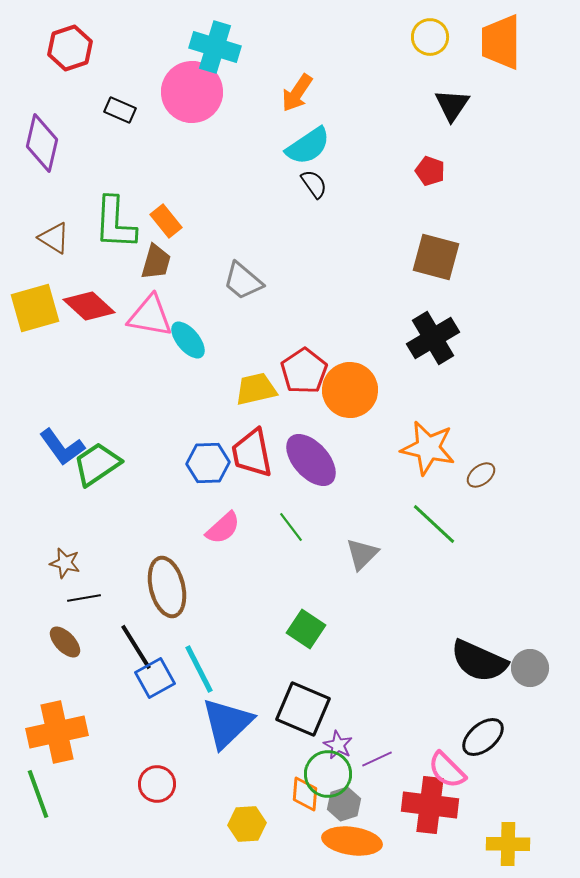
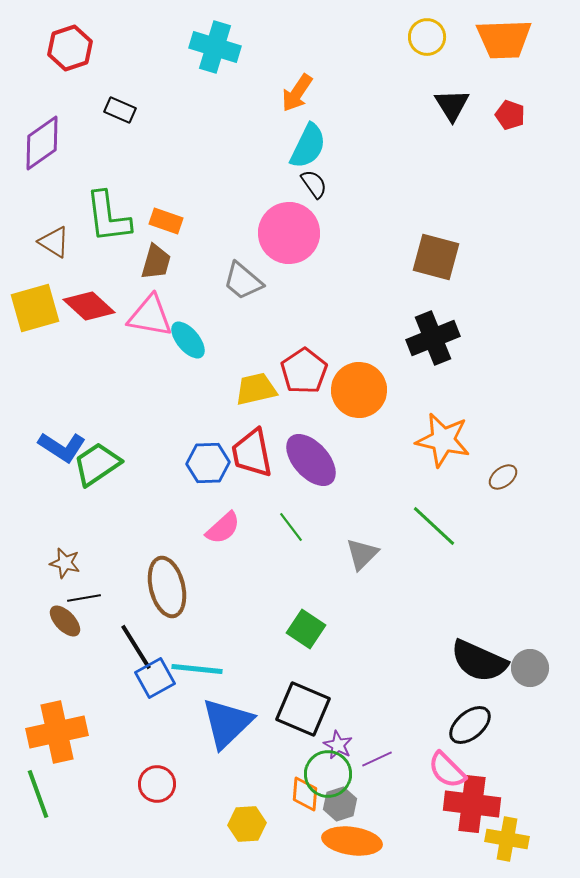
yellow circle at (430, 37): moved 3 px left
orange trapezoid at (501, 42): moved 3 px right, 3 px up; rotated 92 degrees counterclockwise
pink circle at (192, 92): moved 97 px right, 141 px down
black triangle at (452, 105): rotated 6 degrees counterclockwise
purple diamond at (42, 143): rotated 42 degrees clockwise
cyan semicircle at (308, 146): rotated 30 degrees counterclockwise
red pentagon at (430, 171): moved 80 px right, 56 px up
orange rectangle at (166, 221): rotated 32 degrees counterclockwise
green L-shape at (115, 223): moved 7 px left, 6 px up; rotated 10 degrees counterclockwise
brown triangle at (54, 238): moved 4 px down
black cross at (433, 338): rotated 9 degrees clockwise
orange circle at (350, 390): moved 9 px right
blue L-shape at (62, 447): rotated 21 degrees counterclockwise
orange star at (428, 448): moved 15 px right, 8 px up
brown ellipse at (481, 475): moved 22 px right, 2 px down
green line at (434, 524): moved 2 px down
brown ellipse at (65, 642): moved 21 px up
cyan line at (199, 669): moved 2 px left; rotated 57 degrees counterclockwise
black ellipse at (483, 737): moved 13 px left, 12 px up
gray hexagon at (344, 804): moved 4 px left
red cross at (430, 805): moved 42 px right, 1 px up
yellow cross at (508, 844): moved 1 px left, 5 px up; rotated 9 degrees clockwise
